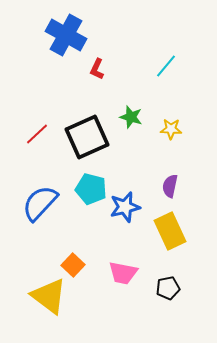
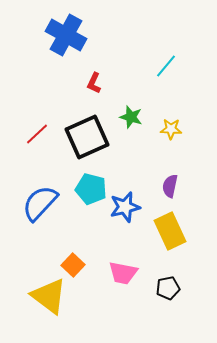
red L-shape: moved 3 px left, 14 px down
